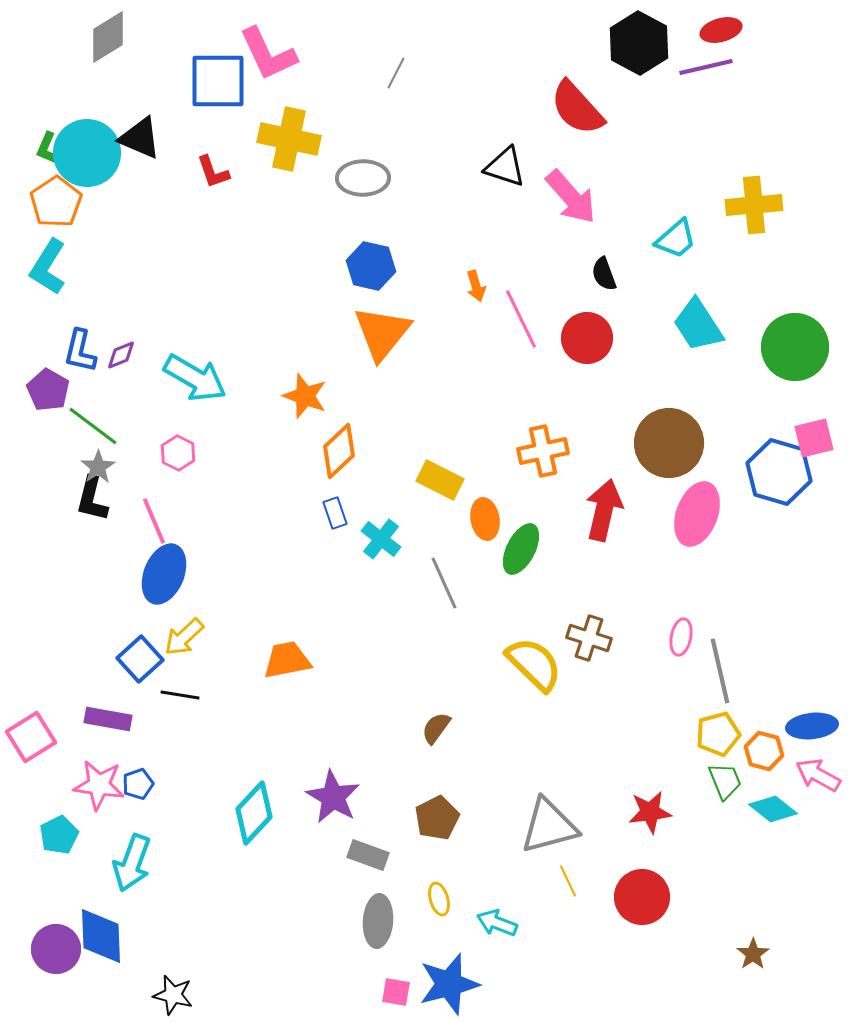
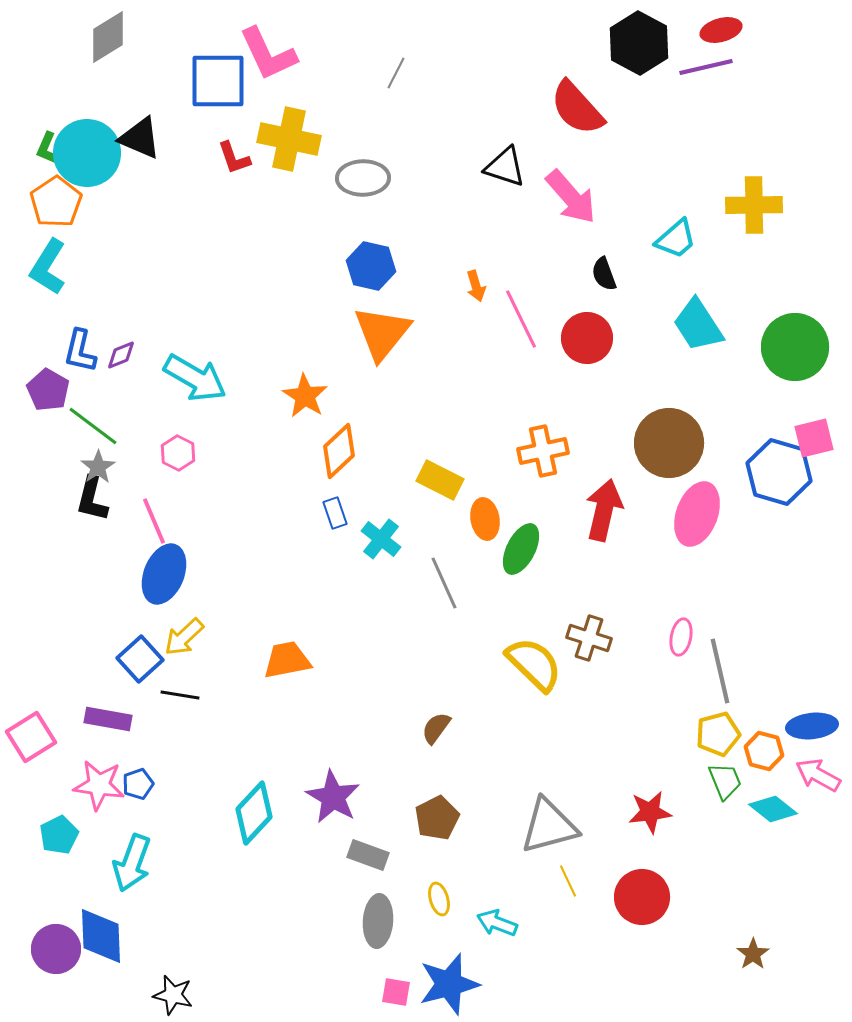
red L-shape at (213, 172): moved 21 px right, 14 px up
yellow cross at (754, 205): rotated 4 degrees clockwise
orange star at (305, 396): rotated 12 degrees clockwise
